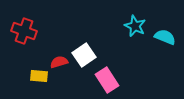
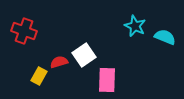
yellow rectangle: rotated 66 degrees counterclockwise
pink rectangle: rotated 35 degrees clockwise
